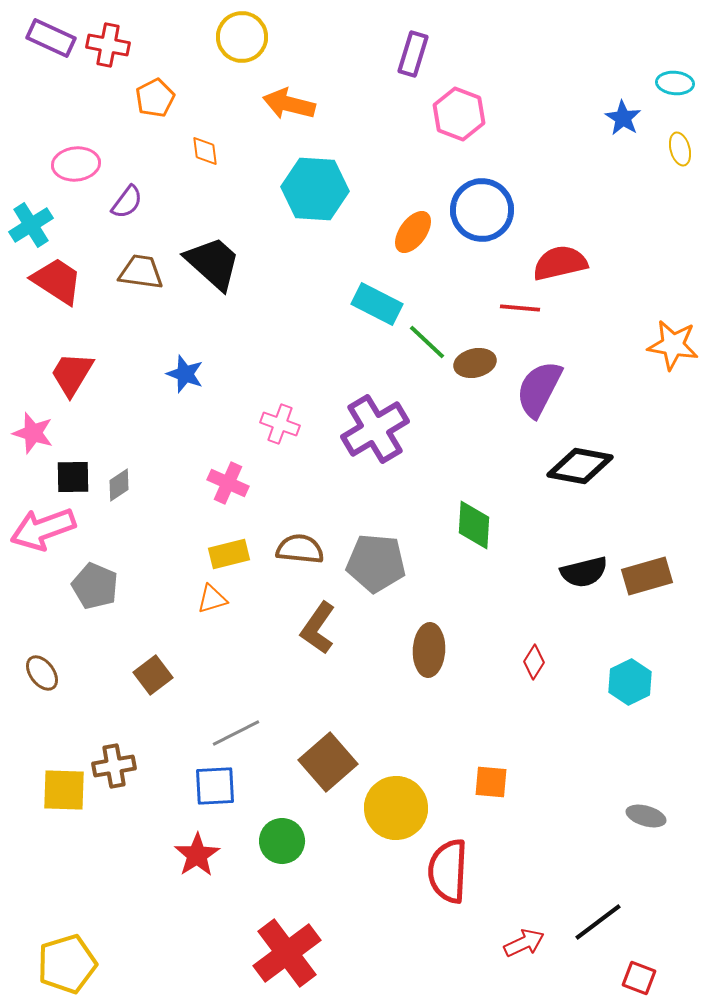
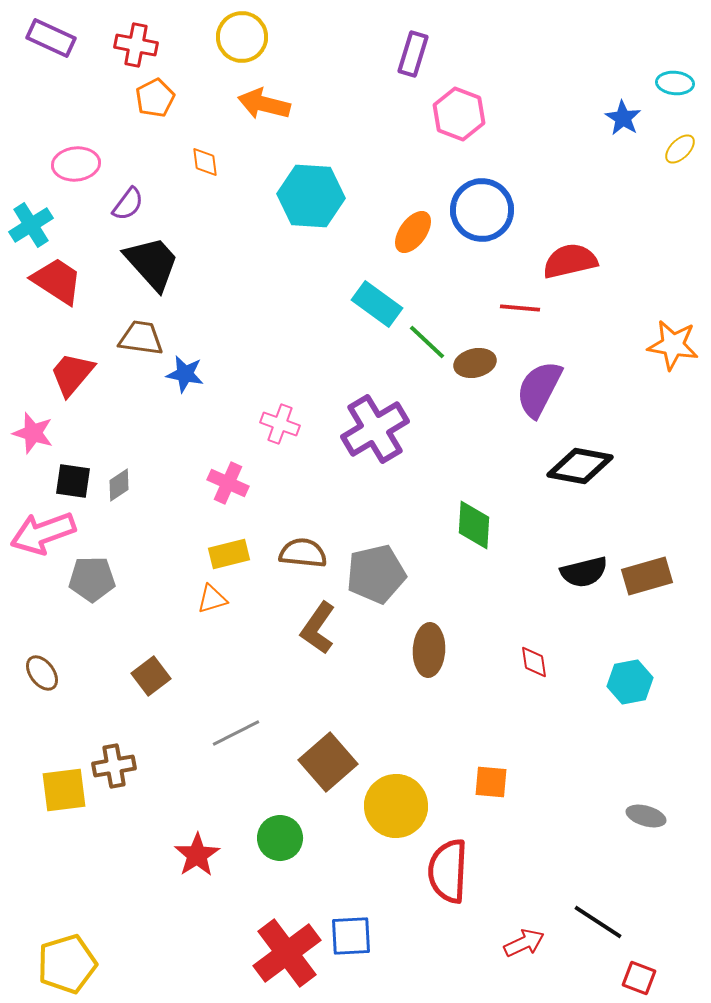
red cross at (108, 45): moved 28 px right
orange arrow at (289, 104): moved 25 px left
yellow ellipse at (680, 149): rotated 60 degrees clockwise
orange diamond at (205, 151): moved 11 px down
cyan hexagon at (315, 189): moved 4 px left, 7 px down
purple semicircle at (127, 202): moved 1 px right, 2 px down
black trapezoid at (213, 263): moved 61 px left; rotated 6 degrees clockwise
red semicircle at (560, 263): moved 10 px right, 2 px up
brown trapezoid at (141, 272): moved 66 px down
cyan rectangle at (377, 304): rotated 9 degrees clockwise
red trapezoid at (72, 374): rotated 9 degrees clockwise
blue star at (185, 374): rotated 9 degrees counterclockwise
black square at (73, 477): moved 4 px down; rotated 9 degrees clockwise
pink arrow at (43, 529): moved 4 px down
brown semicircle at (300, 549): moved 3 px right, 4 px down
gray pentagon at (376, 563): moved 11 px down; rotated 18 degrees counterclockwise
gray pentagon at (95, 586): moved 3 px left, 7 px up; rotated 24 degrees counterclockwise
red diamond at (534, 662): rotated 40 degrees counterclockwise
brown square at (153, 675): moved 2 px left, 1 px down
cyan hexagon at (630, 682): rotated 15 degrees clockwise
blue square at (215, 786): moved 136 px right, 150 px down
yellow square at (64, 790): rotated 9 degrees counterclockwise
yellow circle at (396, 808): moved 2 px up
green circle at (282, 841): moved 2 px left, 3 px up
black line at (598, 922): rotated 70 degrees clockwise
